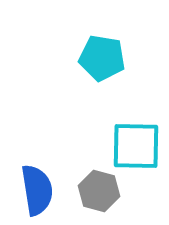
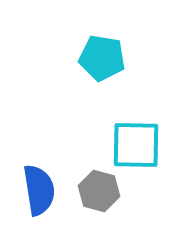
cyan square: moved 1 px up
blue semicircle: moved 2 px right
